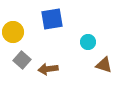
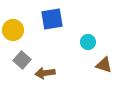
yellow circle: moved 2 px up
brown arrow: moved 3 px left, 4 px down
